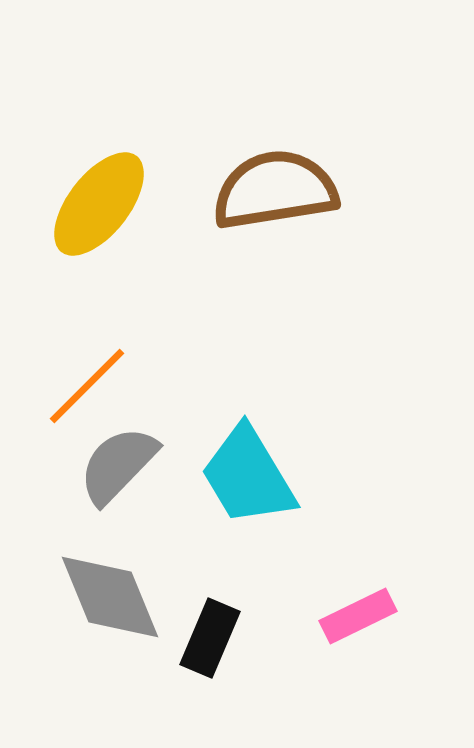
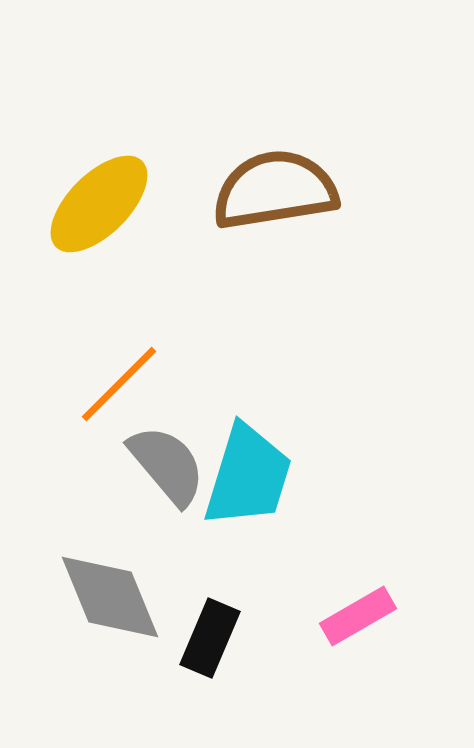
yellow ellipse: rotated 7 degrees clockwise
orange line: moved 32 px right, 2 px up
gray semicircle: moved 49 px right; rotated 96 degrees clockwise
cyan trapezoid: rotated 132 degrees counterclockwise
pink rectangle: rotated 4 degrees counterclockwise
